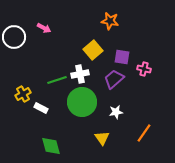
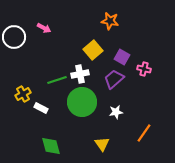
purple square: rotated 21 degrees clockwise
yellow triangle: moved 6 px down
